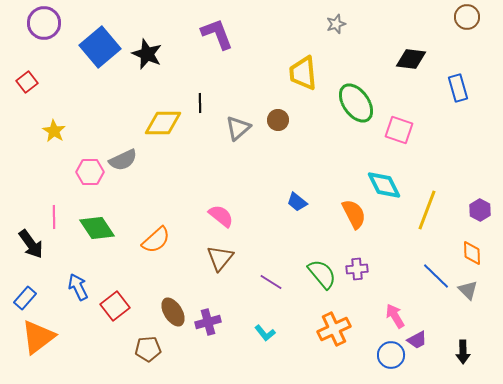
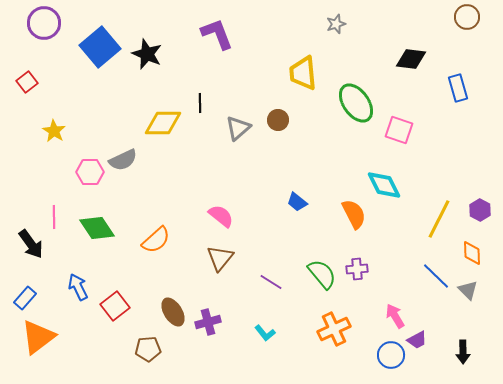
yellow line at (427, 210): moved 12 px right, 9 px down; rotated 6 degrees clockwise
